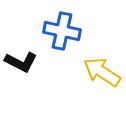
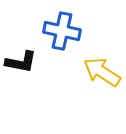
black L-shape: rotated 16 degrees counterclockwise
